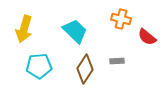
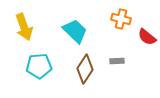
yellow arrow: moved 2 px up; rotated 36 degrees counterclockwise
